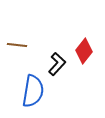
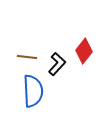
brown line: moved 10 px right, 12 px down
blue semicircle: rotated 12 degrees counterclockwise
